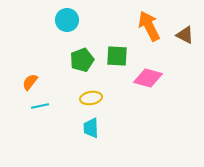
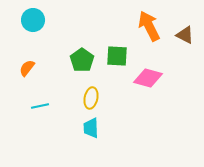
cyan circle: moved 34 px left
green pentagon: rotated 15 degrees counterclockwise
orange semicircle: moved 3 px left, 14 px up
yellow ellipse: rotated 70 degrees counterclockwise
